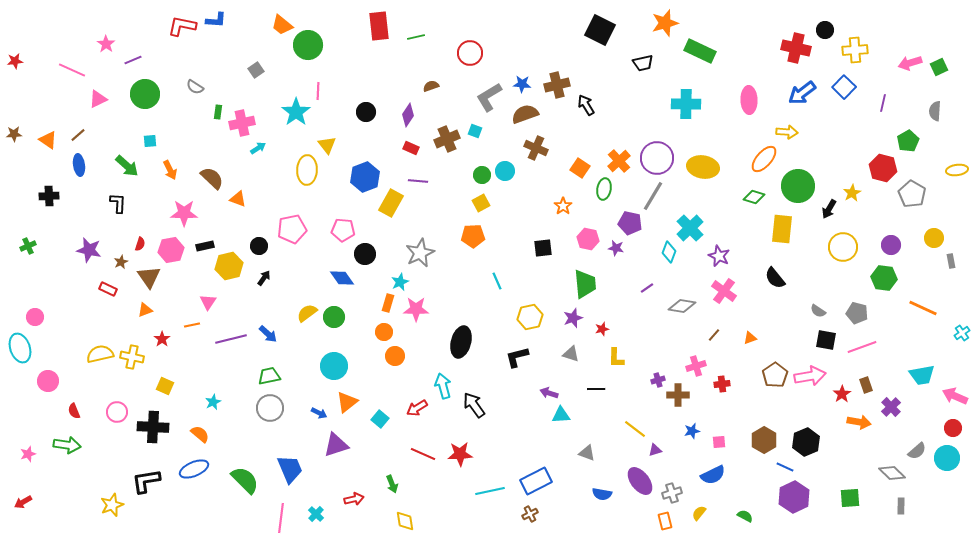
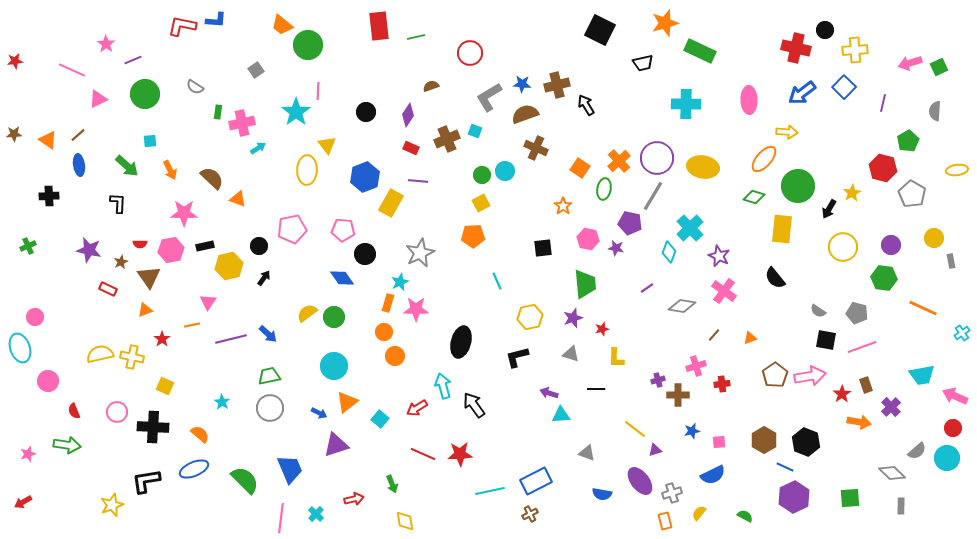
red semicircle at (140, 244): rotated 72 degrees clockwise
cyan star at (213, 402): moved 9 px right; rotated 14 degrees counterclockwise
black hexagon at (806, 442): rotated 16 degrees counterclockwise
